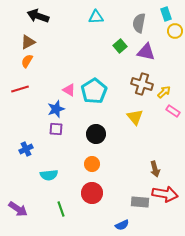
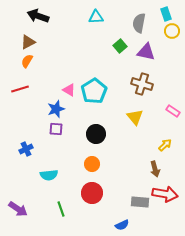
yellow circle: moved 3 px left
yellow arrow: moved 1 px right, 53 px down
